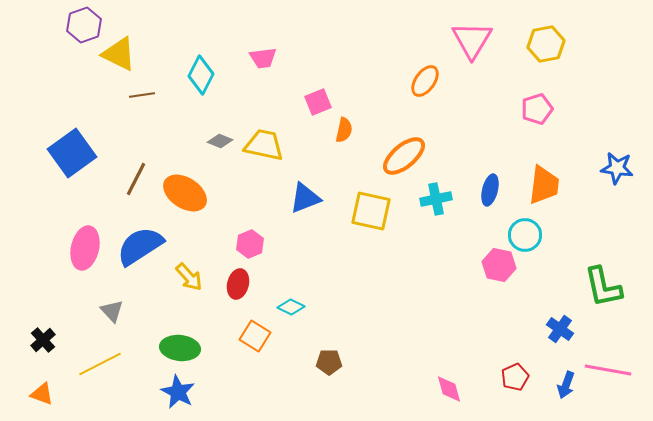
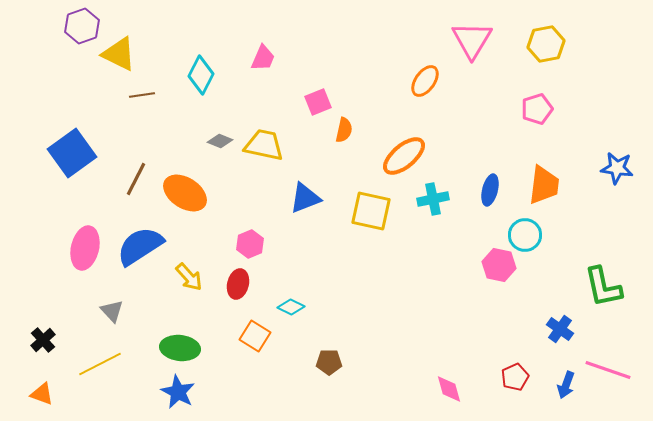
purple hexagon at (84, 25): moved 2 px left, 1 px down
pink trapezoid at (263, 58): rotated 60 degrees counterclockwise
cyan cross at (436, 199): moved 3 px left
pink line at (608, 370): rotated 9 degrees clockwise
